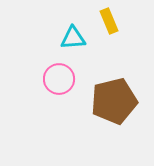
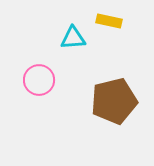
yellow rectangle: rotated 55 degrees counterclockwise
pink circle: moved 20 px left, 1 px down
